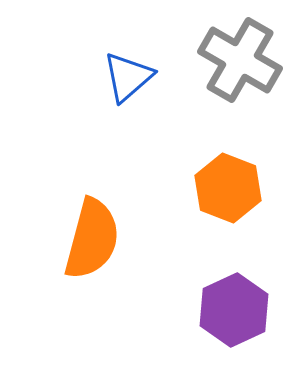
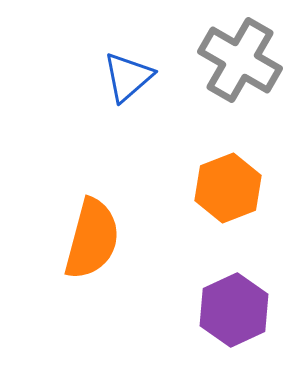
orange hexagon: rotated 18 degrees clockwise
